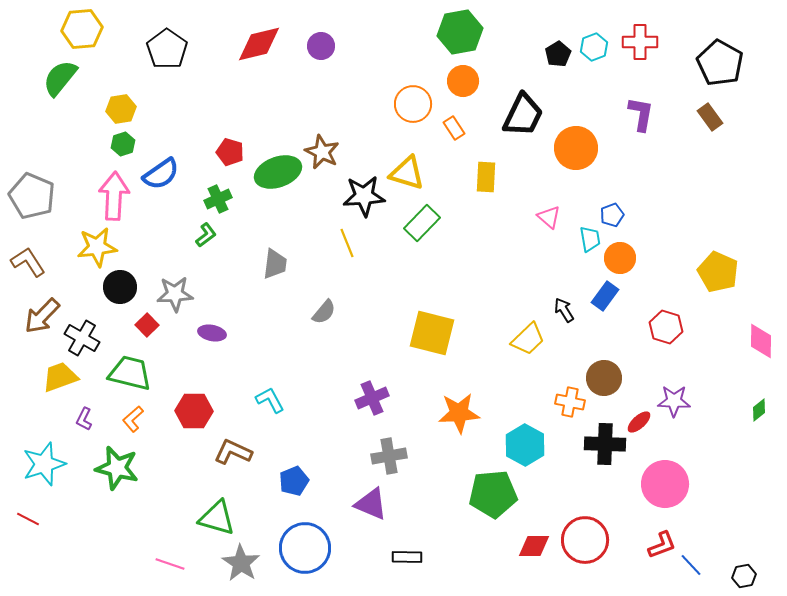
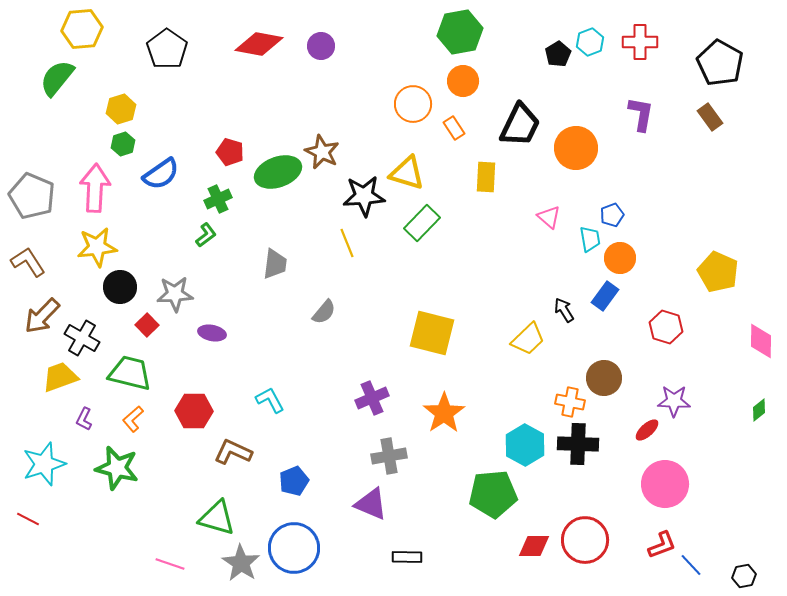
red diamond at (259, 44): rotated 24 degrees clockwise
cyan hexagon at (594, 47): moved 4 px left, 5 px up
green semicircle at (60, 78): moved 3 px left
yellow hexagon at (121, 109): rotated 8 degrees counterclockwise
black trapezoid at (523, 115): moved 3 px left, 10 px down
pink arrow at (114, 196): moved 19 px left, 8 px up
orange star at (459, 413): moved 15 px left; rotated 30 degrees counterclockwise
red ellipse at (639, 422): moved 8 px right, 8 px down
black cross at (605, 444): moved 27 px left
blue circle at (305, 548): moved 11 px left
